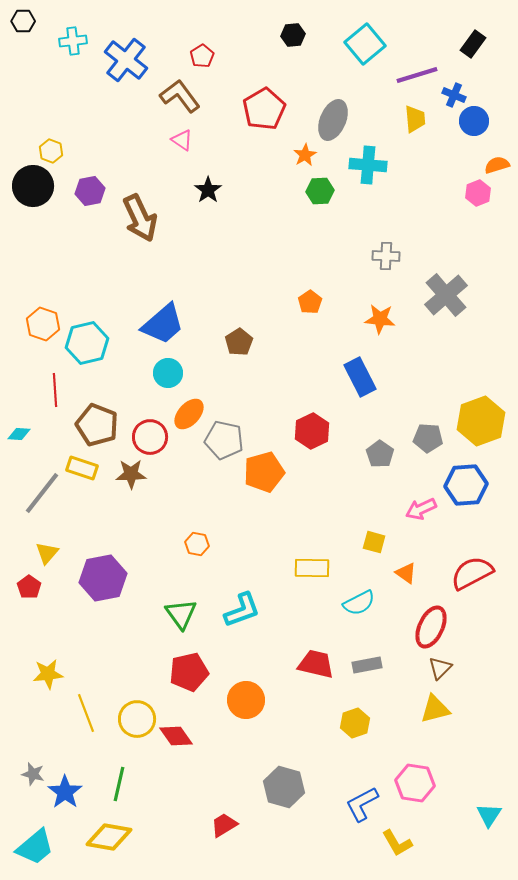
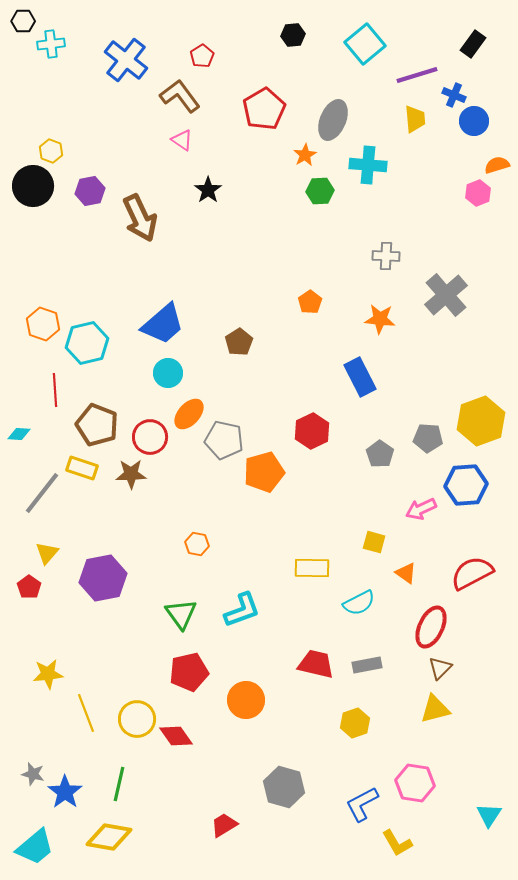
cyan cross at (73, 41): moved 22 px left, 3 px down
